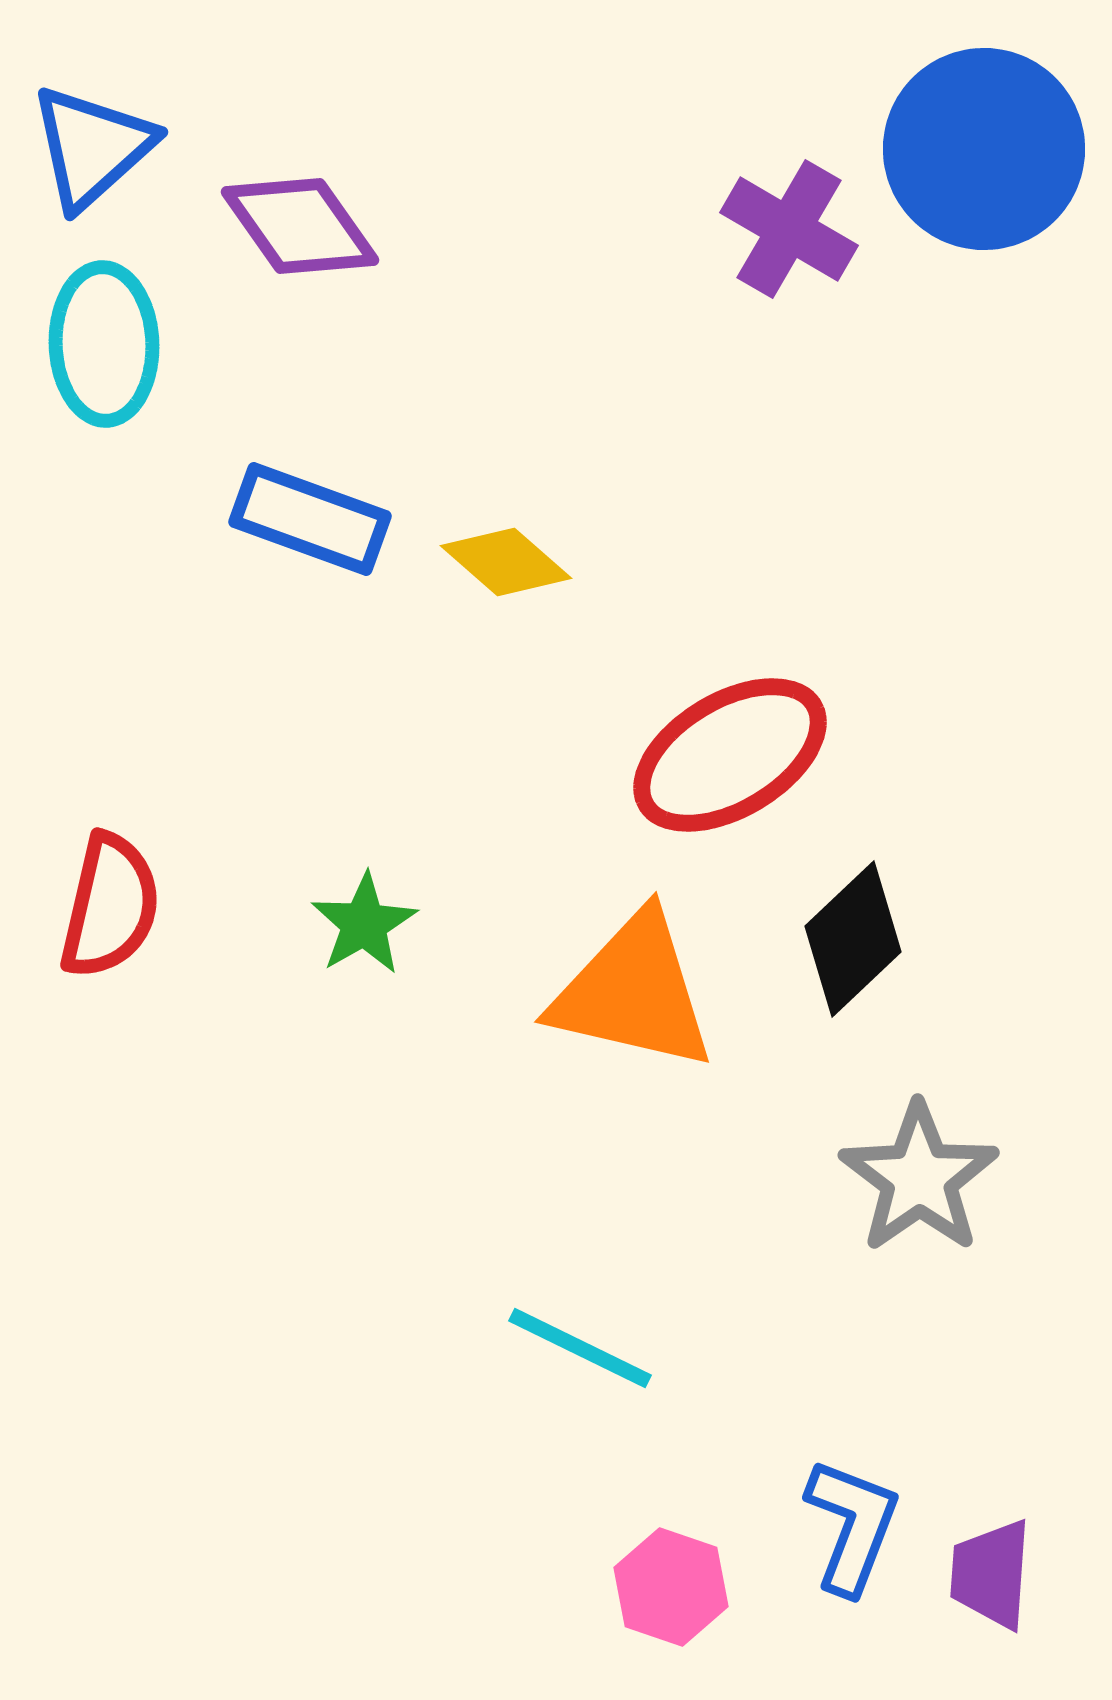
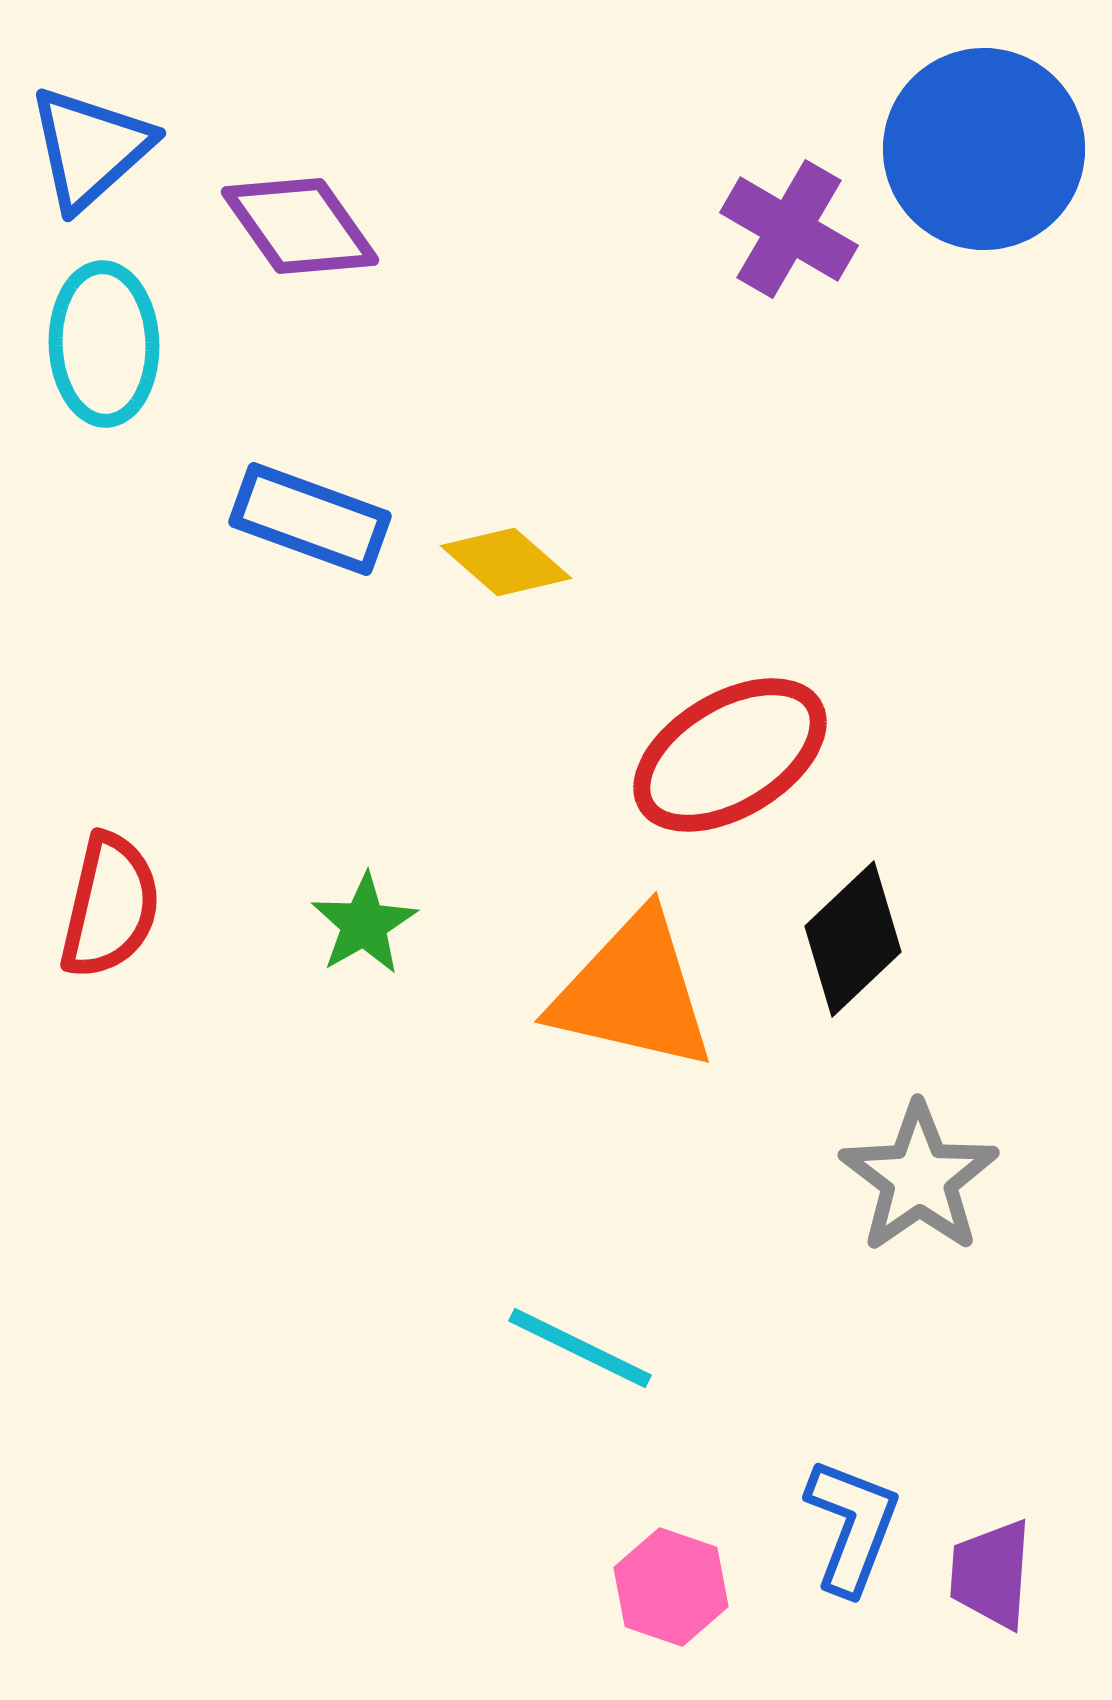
blue triangle: moved 2 px left, 1 px down
